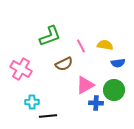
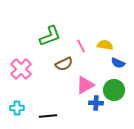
blue semicircle: rotated 32 degrees clockwise
pink cross: rotated 15 degrees clockwise
cyan cross: moved 15 px left, 6 px down
